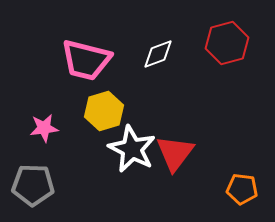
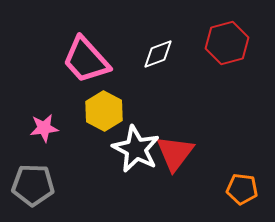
pink trapezoid: rotated 34 degrees clockwise
yellow hexagon: rotated 15 degrees counterclockwise
white star: moved 4 px right
